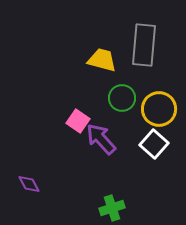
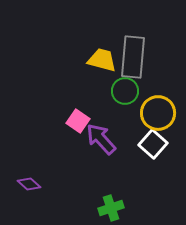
gray rectangle: moved 11 px left, 12 px down
green circle: moved 3 px right, 7 px up
yellow circle: moved 1 px left, 4 px down
white square: moved 1 px left
purple diamond: rotated 20 degrees counterclockwise
green cross: moved 1 px left
